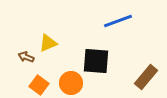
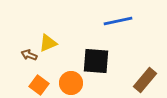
blue line: rotated 8 degrees clockwise
brown arrow: moved 3 px right, 2 px up
brown rectangle: moved 1 px left, 3 px down
